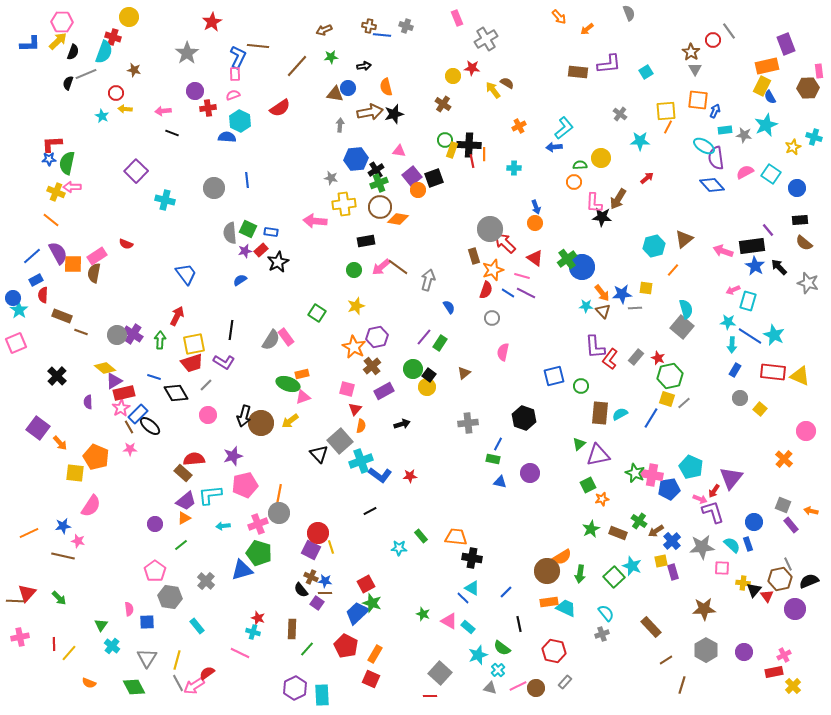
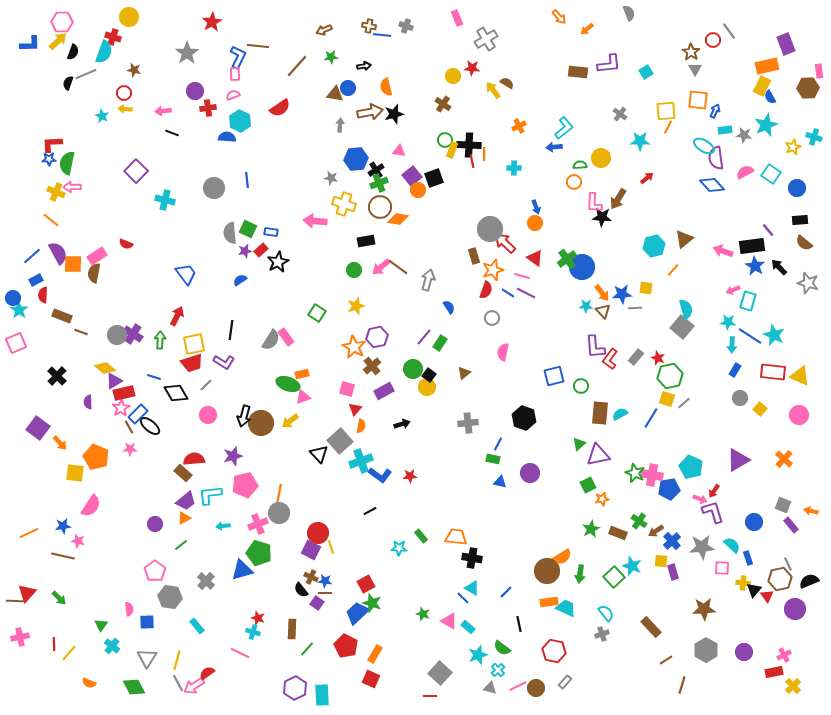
red circle at (116, 93): moved 8 px right
yellow cross at (344, 204): rotated 25 degrees clockwise
pink circle at (806, 431): moved 7 px left, 16 px up
purple triangle at (731, 478): moved 7 px right, 18 px up; rotated 20 degrees clockwise
blue rectangle at (748, 544): moved 14 px down
yellow square at (661, 561): rotated 16 degrees clockwise
